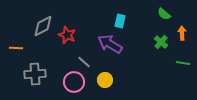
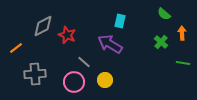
orange line: rotated 40 degrees counterclockwise
